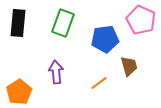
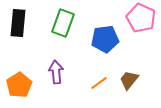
pink pentagon: moved 2 px up
brown trapezoid: moved 14 px down; rotated 125 degrees counterclockwise
orange pentagon: moved 7 px up
